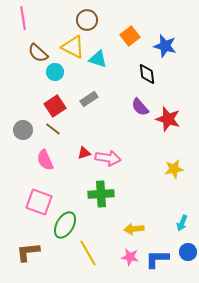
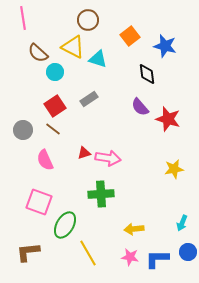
brown circle: moved 1 px right
